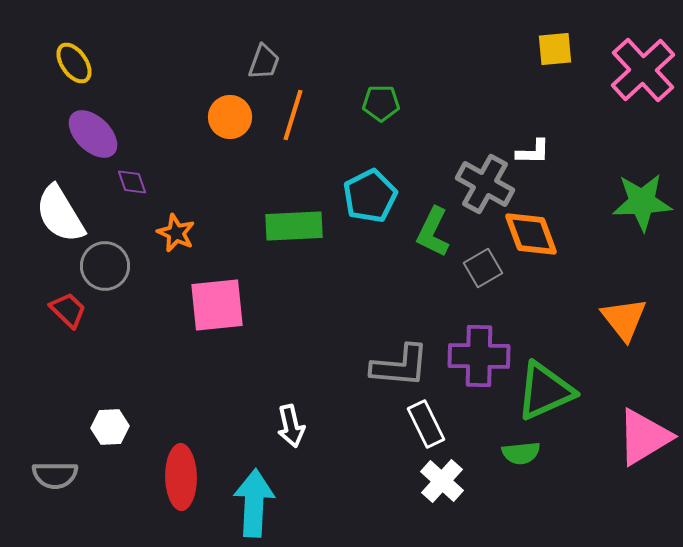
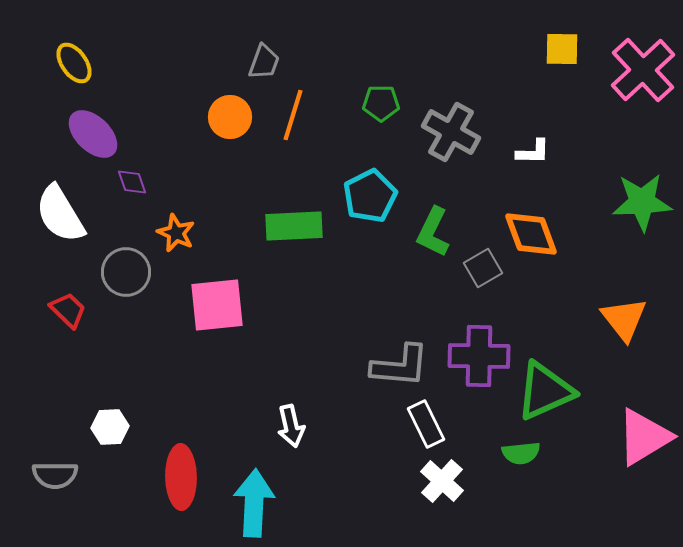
yellow square: moved 7 px right; rotated 6 degrees clockwise
gray cross: moved 34 px left, 52 px up
gray circle: moved 21 px right, 6 px down
